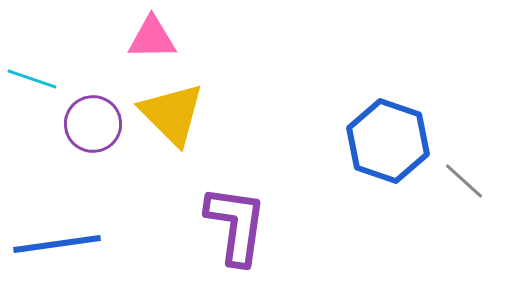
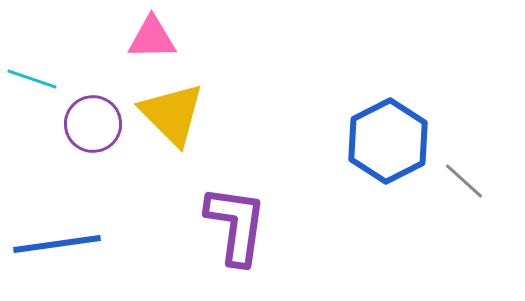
blue hexagon: rotated 14 degrees clockwise
